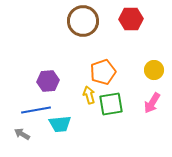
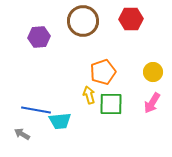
yellow circle: moved 1 px left, 2 px down
purple hexagon: moved 9 px left, 44 px up
green square: rotated 10 degrees clockwise
blue line: rotated 20 degrees clockwise
cyan trapezoid: moved 3 px up
